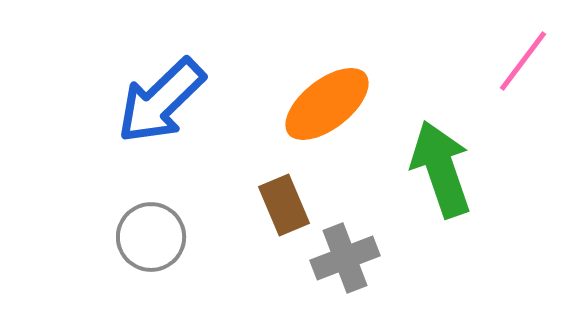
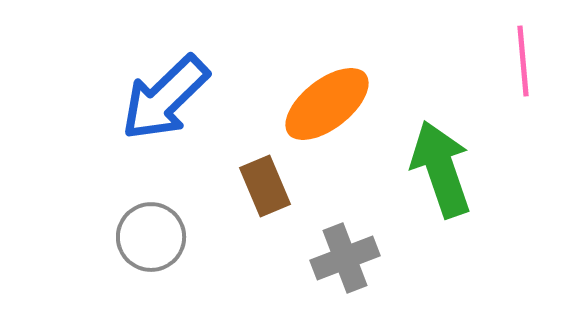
pink line: rotated 42 degrees counterclockwise
blue arrow: moved 4 px right, 3 px up
brown rectangle: moved 19 px left, 19 px up
